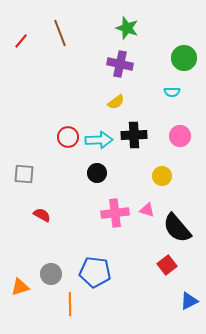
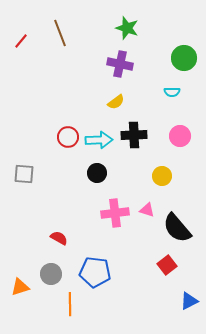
red semicircle: moved 17 px right, 23 px down
